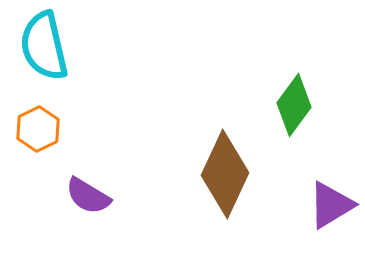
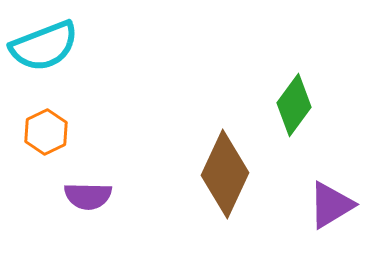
cyan semicircle: rotated 98 degrees counterclockwise
orange hexagon: moved 8 px right, 3 px down
purple semicircle: rotated 30 degrees counterclockwise
